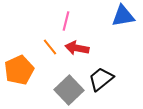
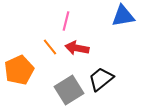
gray square: rotated 12 degrees clockwise
